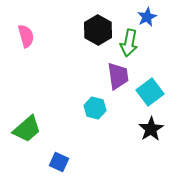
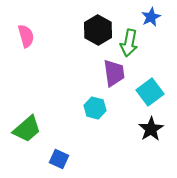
blue star: moved 4 px right
purple trapezoid: moved 4 px left, 3 px up
blue square: moved 3 px up
